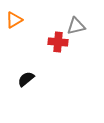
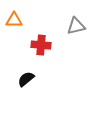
orange triangle: rotated 30 degrees clockwise
red cross: moved 17 px left, 3 px down
